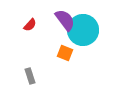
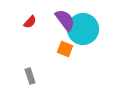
red semicircle: moved 3 px up
cyan circle: moved 1 px up
orange square: moved 4 px up
